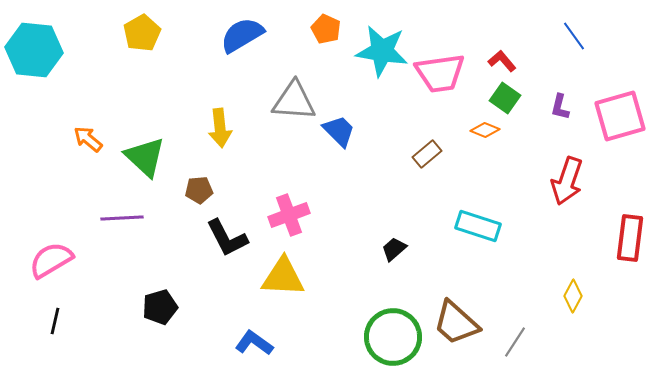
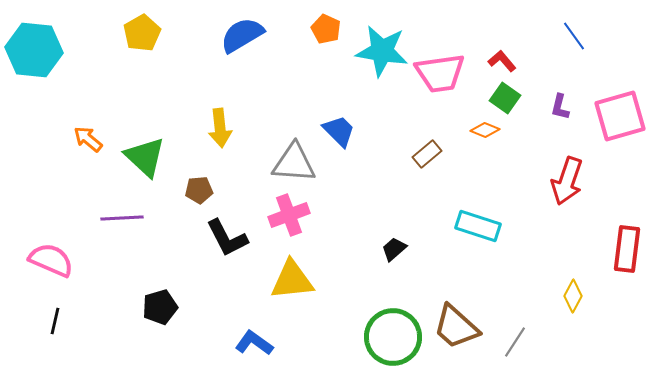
gray triangle: moved 62 px down
red rectangle: moved 3 px left, 11 px down
pink semicircle: rotated 54 degrees clockwise
yellow triangle: moved 9 px right, 3 px down; rotated 9 degrees counterclockwise
brown trapezoid: moved 4 px down
